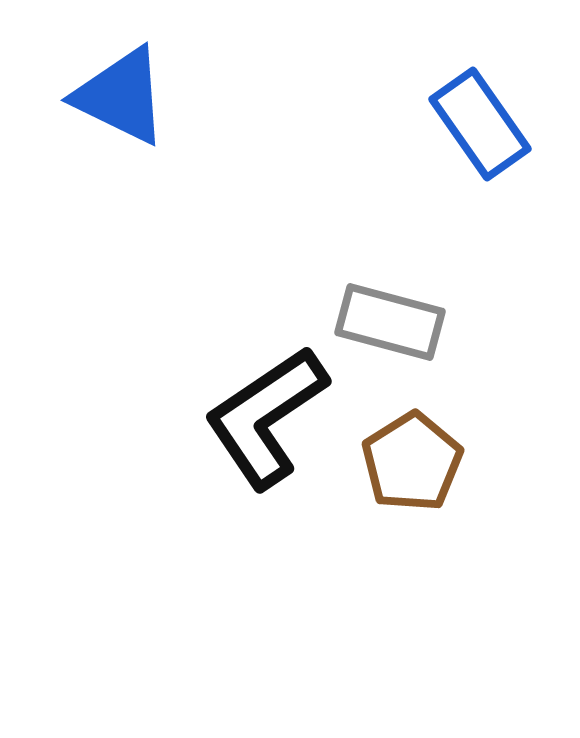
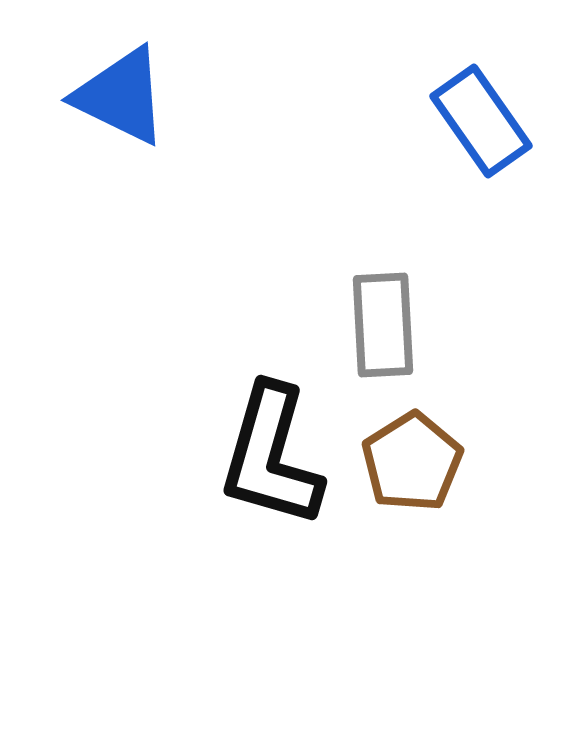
blue rectangle: moved 1 px right, 3 px up
gray rectangle: moved 7 px left, 3 px down; rotated 72 degrees clockwise
black L-shape: moved 5 px right, 39 px down; rotated 40 degrees counterclockwise
